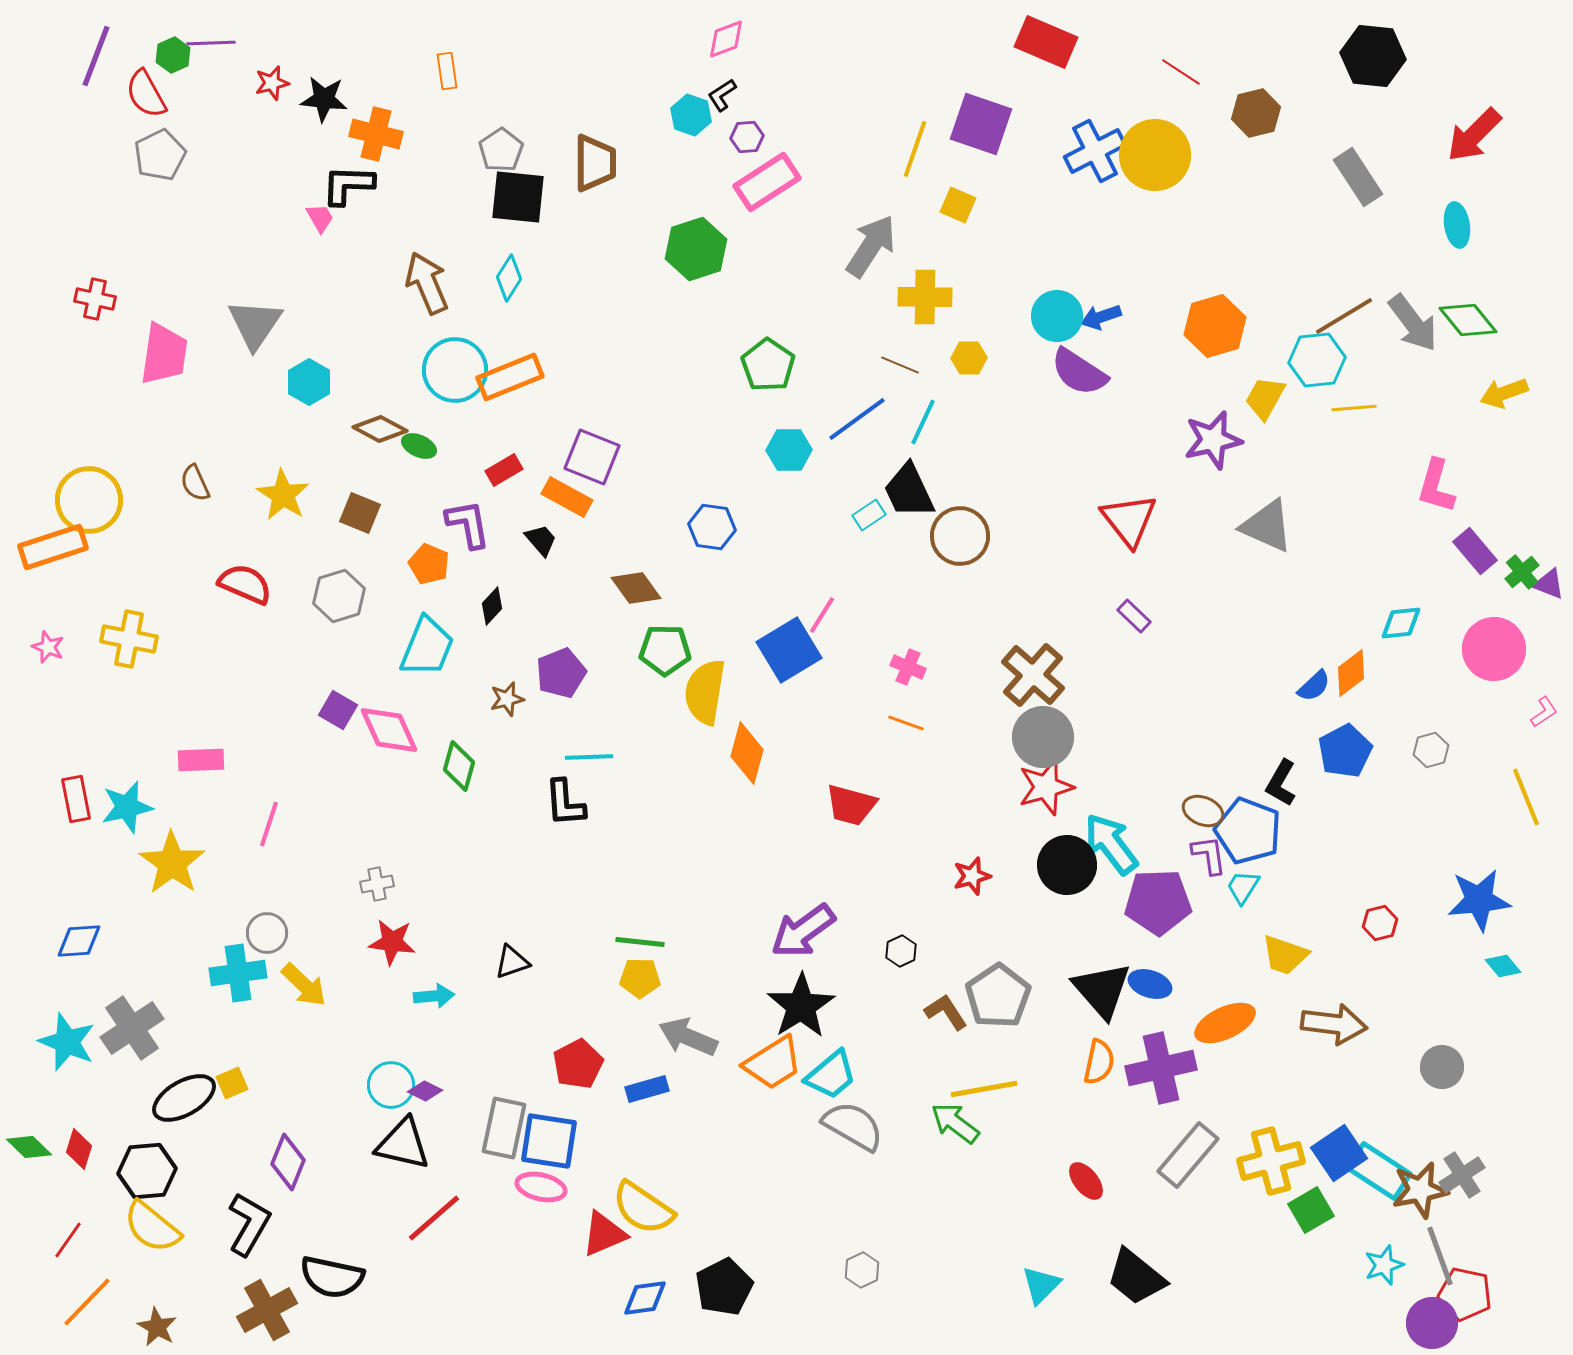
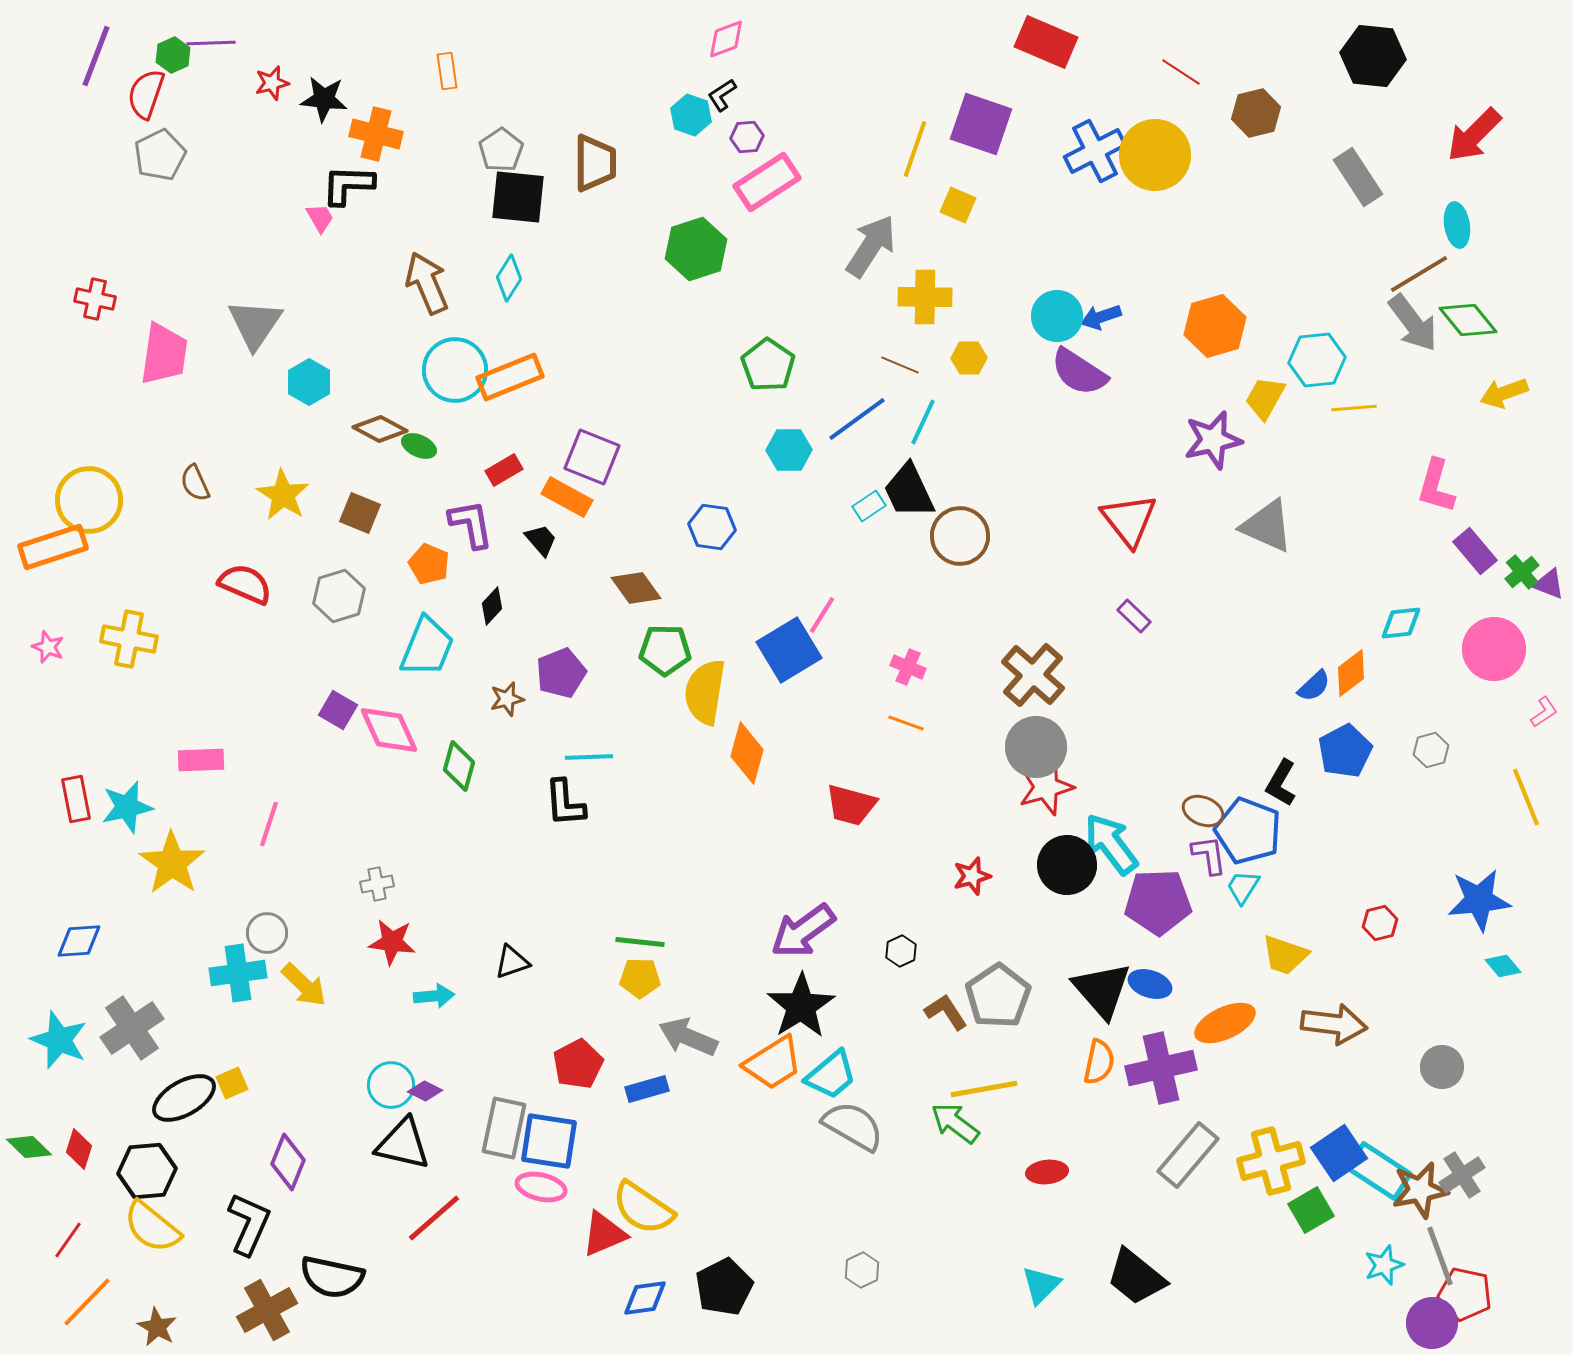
red semicircle at (146, 94): rotated 48 degrees clockwise
brown line at (1344, 316): moved 75 px right, 42 px up
cyan rectangle at (869, 515): moved 9 px up
purple L-shape at (468, 524): moved 3 px right
gray circle at (1043, 737): moved 7 px left, 10 px down
cyan star at (67, 1042): moved 8 px left, 2 px up
red ellipse at (1086, 1181): moved 39 px left, 9 px up; rotated 57 degrees counterclockwise
black L-shape at (249, 1224): rotated 6 degrees counterclockwise
